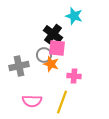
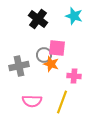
black cross: moved 15 px left, 15 px up
